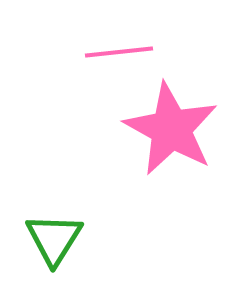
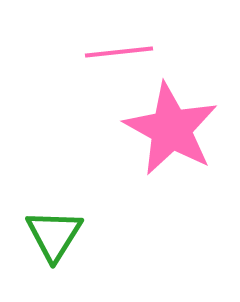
green triangle: moved 4 px up
